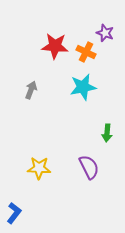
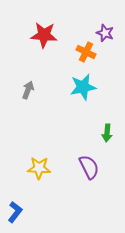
red star: moved 11 px left, 11 px up
gray arrow: moved 3 px left
blue L-shape: moved 1 px right, 1 px up
